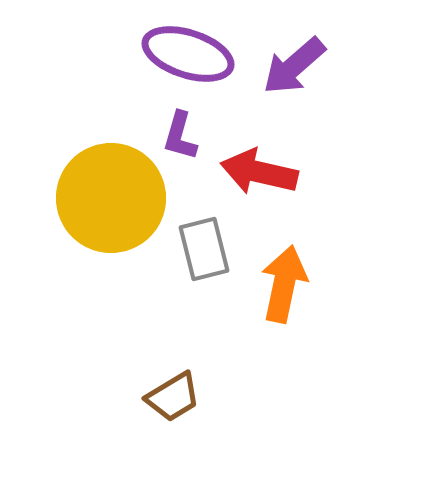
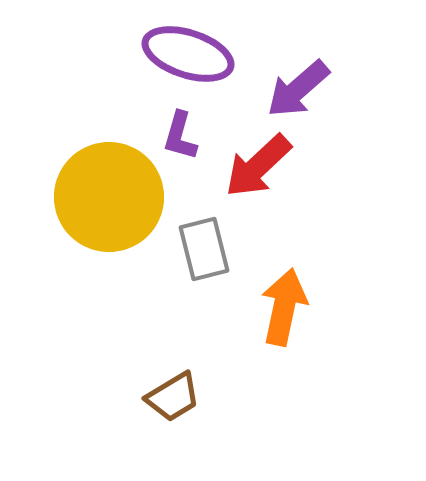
purple arrow: moved 4 px right, 23 px down
red arrow: moved 1 px left, 6 px up; rotated 56 degrees counterclockwise
yellow circle: moved 2 px left, 1 px up
orange arrow: moved 23 px down
